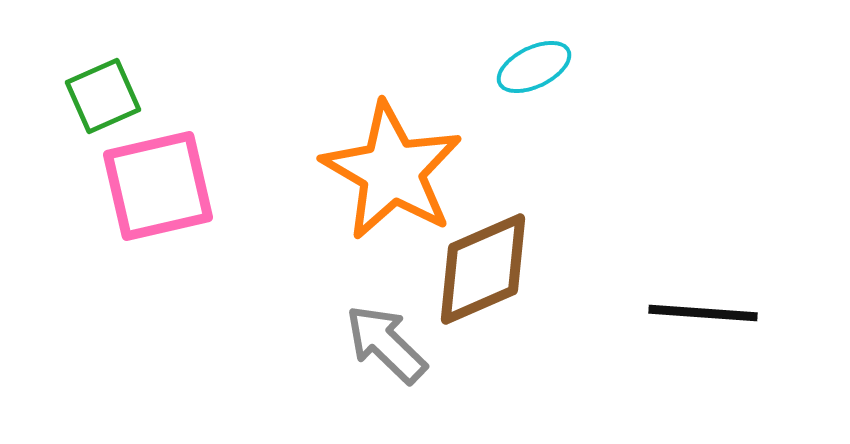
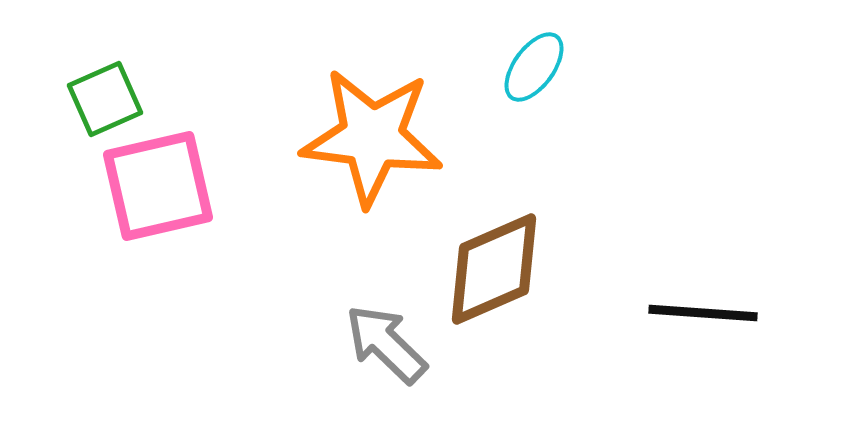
cyan ellipse: rotated 28 degrees counterclockwise
green square: moved 2 px right, 3 px down
orange star: moved 20 px left, 34 px up; rotated 23 degrees counterclockwise
brown diamond: moved 11 px right
